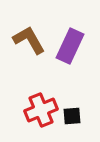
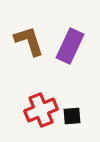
brown L-shape: moved 1 px down; rotated 12 degrees clockwise
